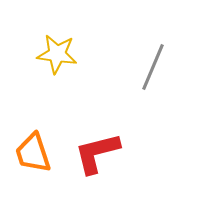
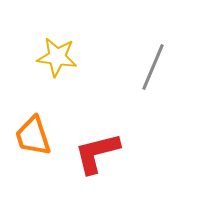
yellow star: moved 3 px down
orange trapezoid: moved 17 px up
